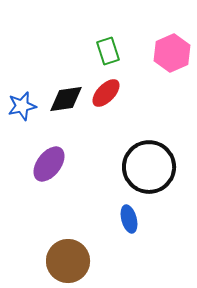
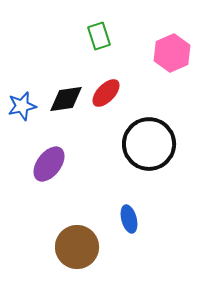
green rectangle: moved 9 px left, 15 px up
black circle: moved 23 px up
brown circle: moved 9 px right, 14 px up
